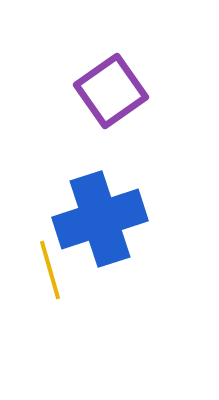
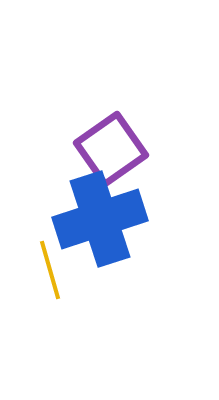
purple square: moved 58 px down
